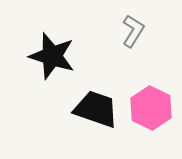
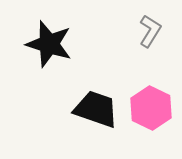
gray L-shape: moved 17 px right
black star: moved 3 px left, 12 px up
